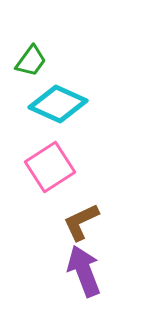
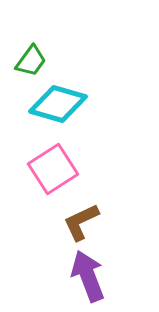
cyan diamond: rotated 8 degrees counterclockwise
pink square: moved 3 px right, 2 px down
purple arrow: moved 4 px right, 5 px down
